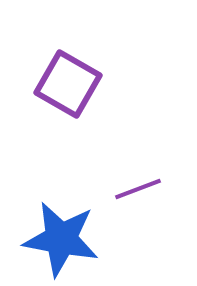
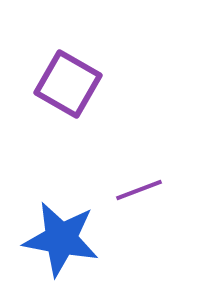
purple line: moved 1 px right, 1 px down
